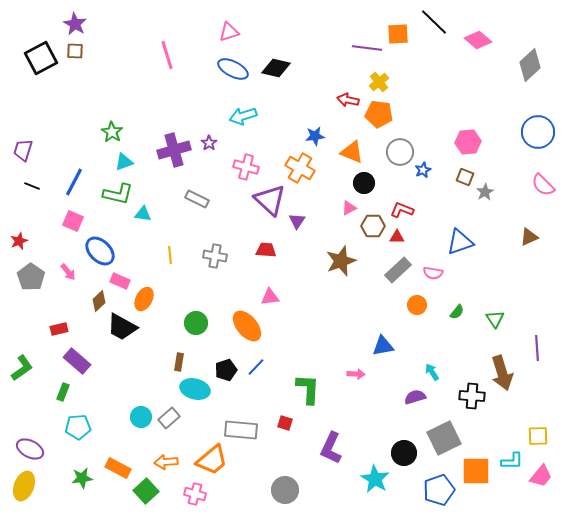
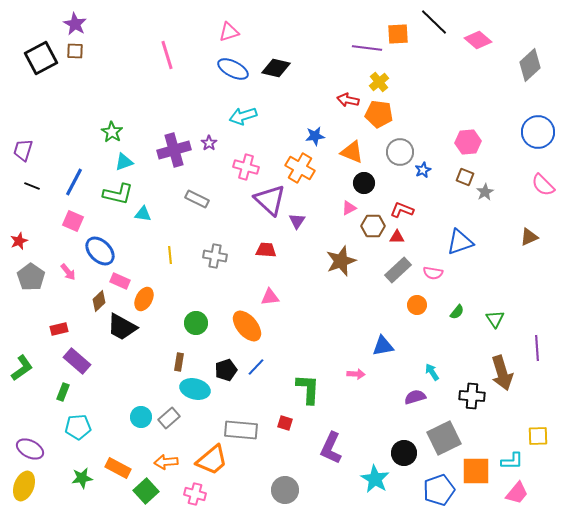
pink trapezoid at (541, 476): moved 24 px left, 17 px down
